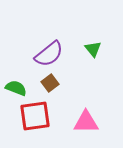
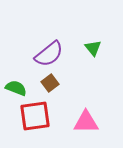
green triangle: moved 1 px up
